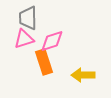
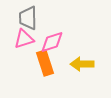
pink diamond: moved 1 px down
orange rectangle: moved 1 px right, 1 px down
yellow arrow: moved 1 px left, 11 px up
